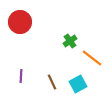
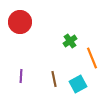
orange line: rotated 30 degrees clockwise
brown line: moved 2 px right, 3 px up; rotated 14 degrees clockwise
